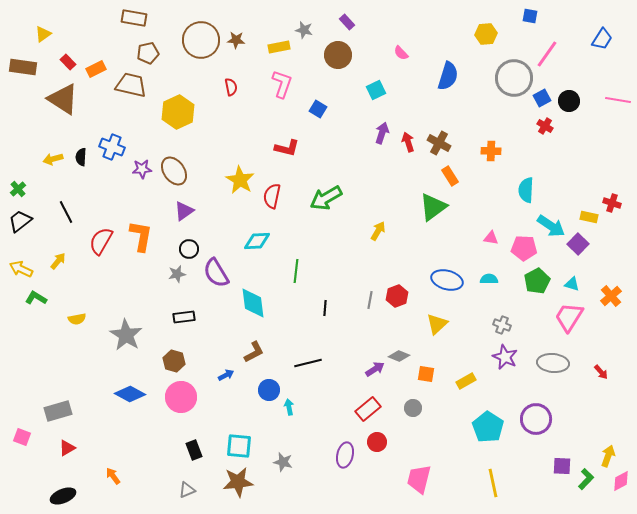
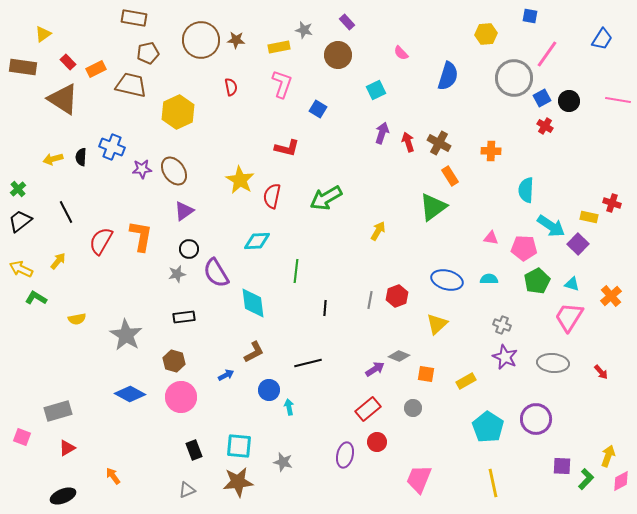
pink trapezoid at (419, 479): rotated 8 degrees clockwise
